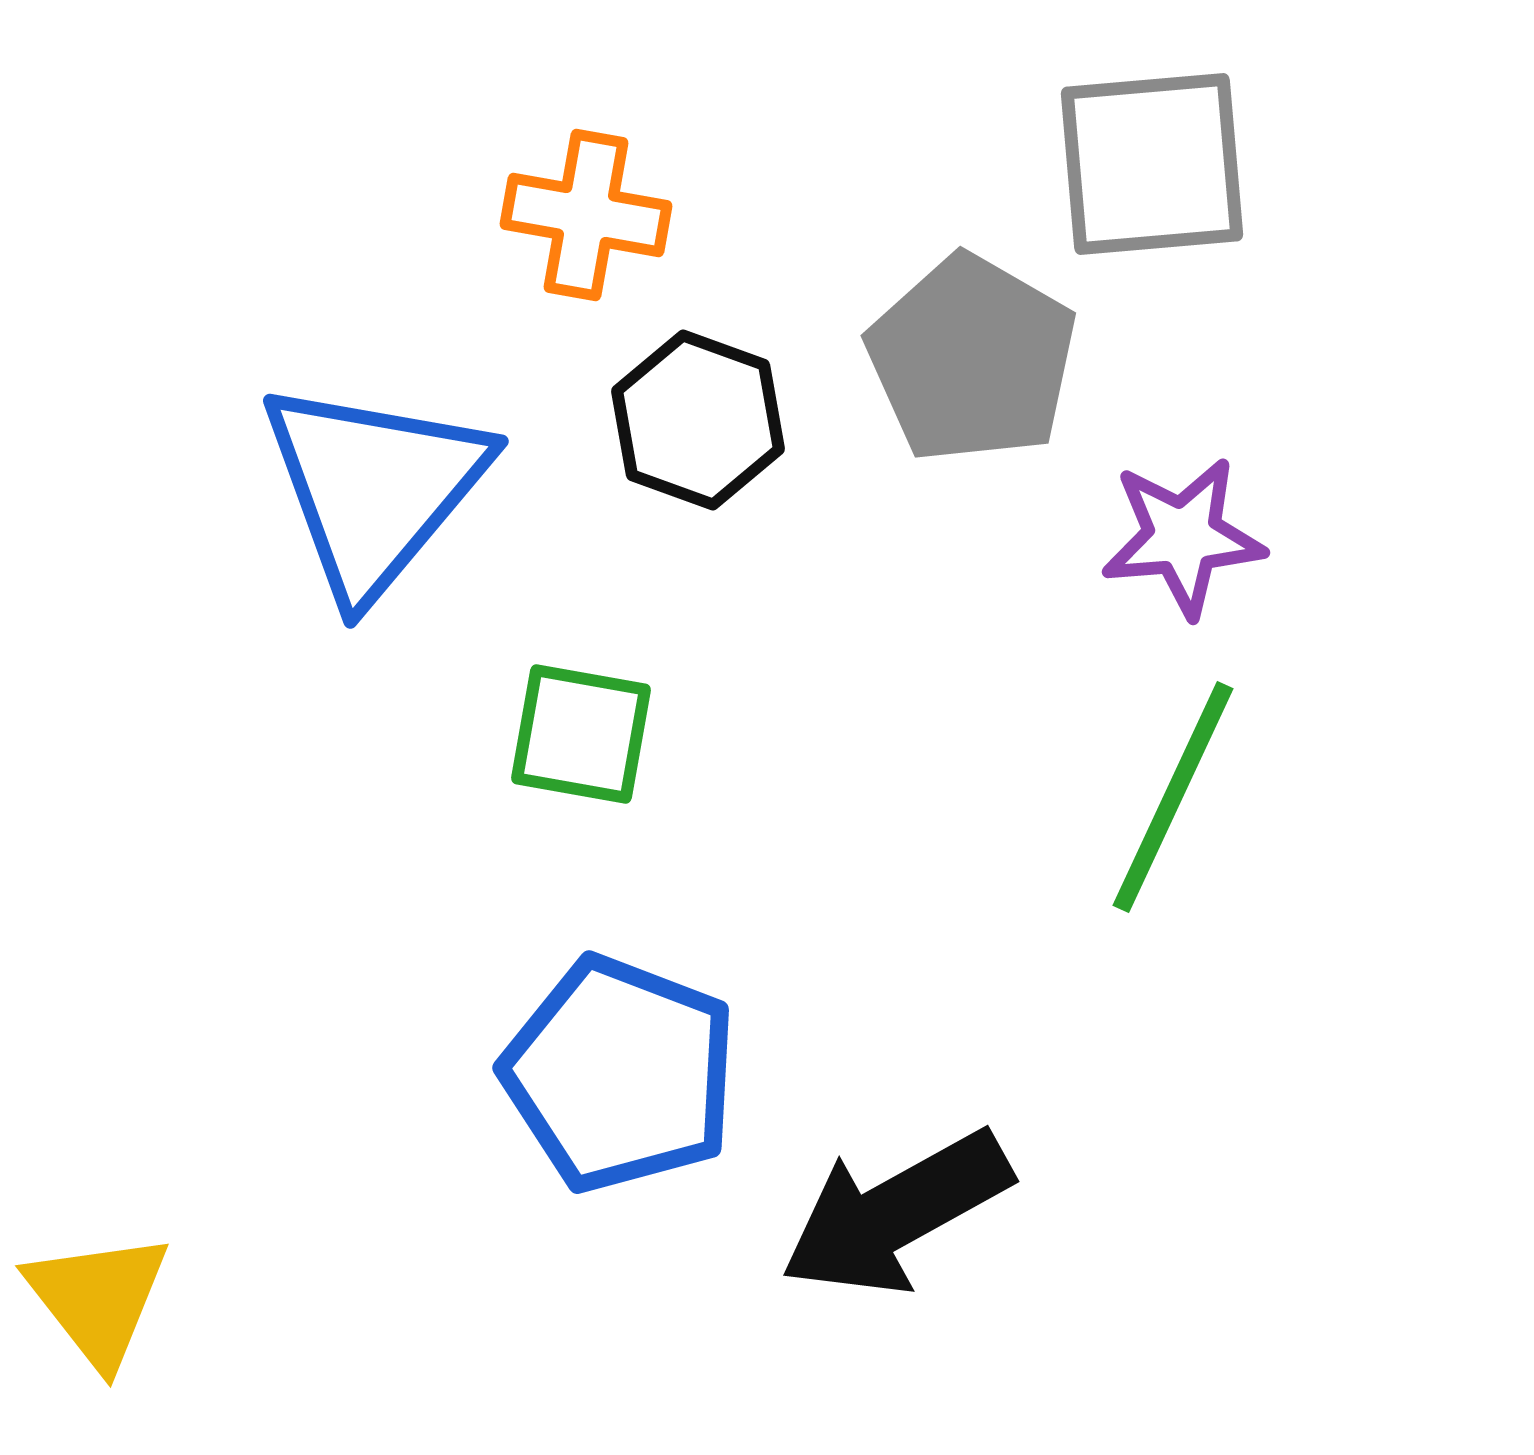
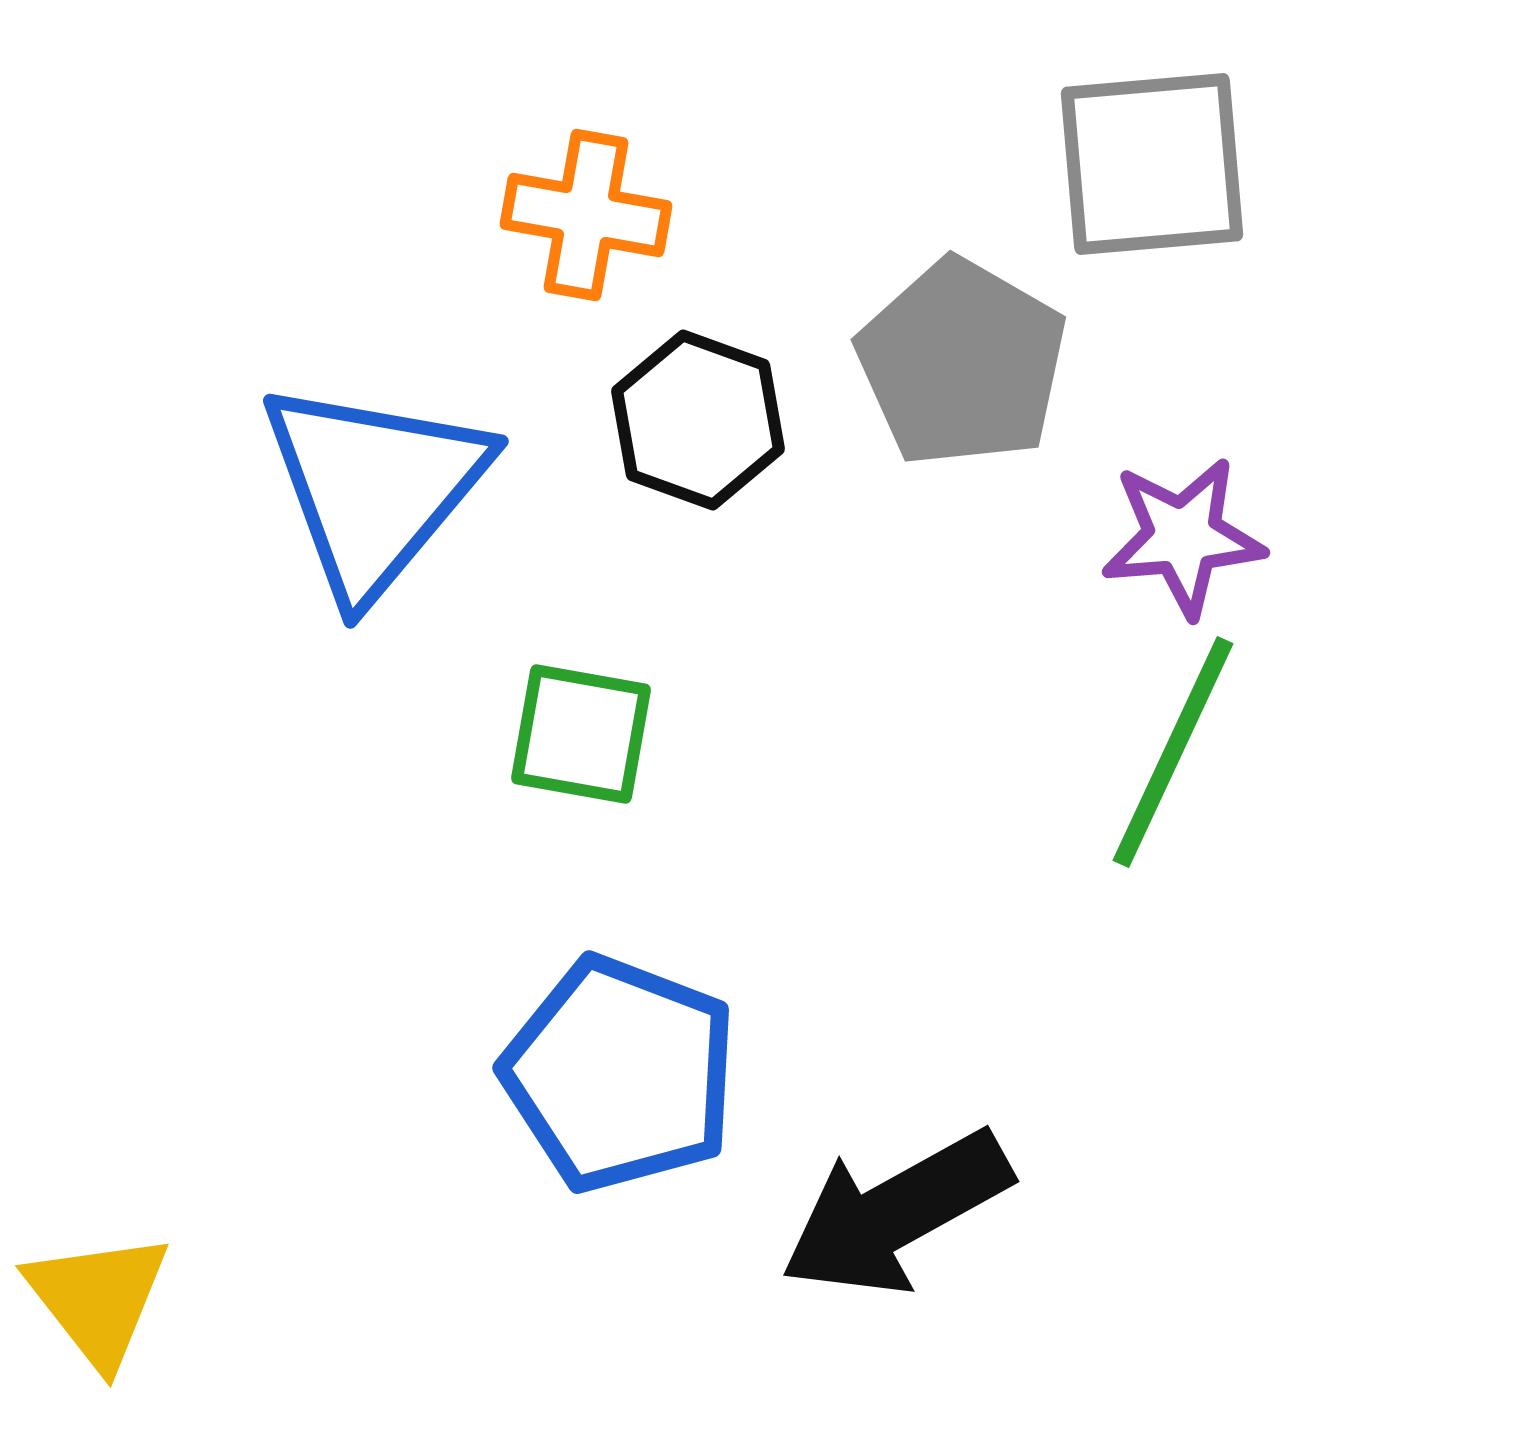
gray pentagon: moved 10 px left, 4 px down
green line: moved 45 px up
